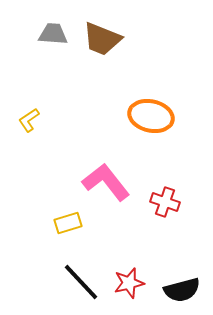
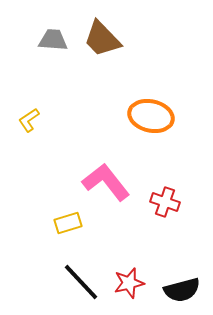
gray trapezoid: moved 6 px down
brown trapezoid: rotated 24 degrees clockwise
